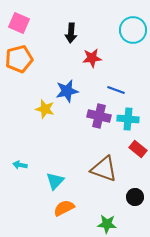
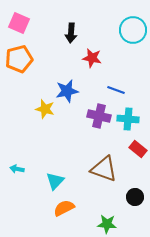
red star: rotated 18 degrees clockwise
cyan arrow: moved 3 px left, 4 px down
